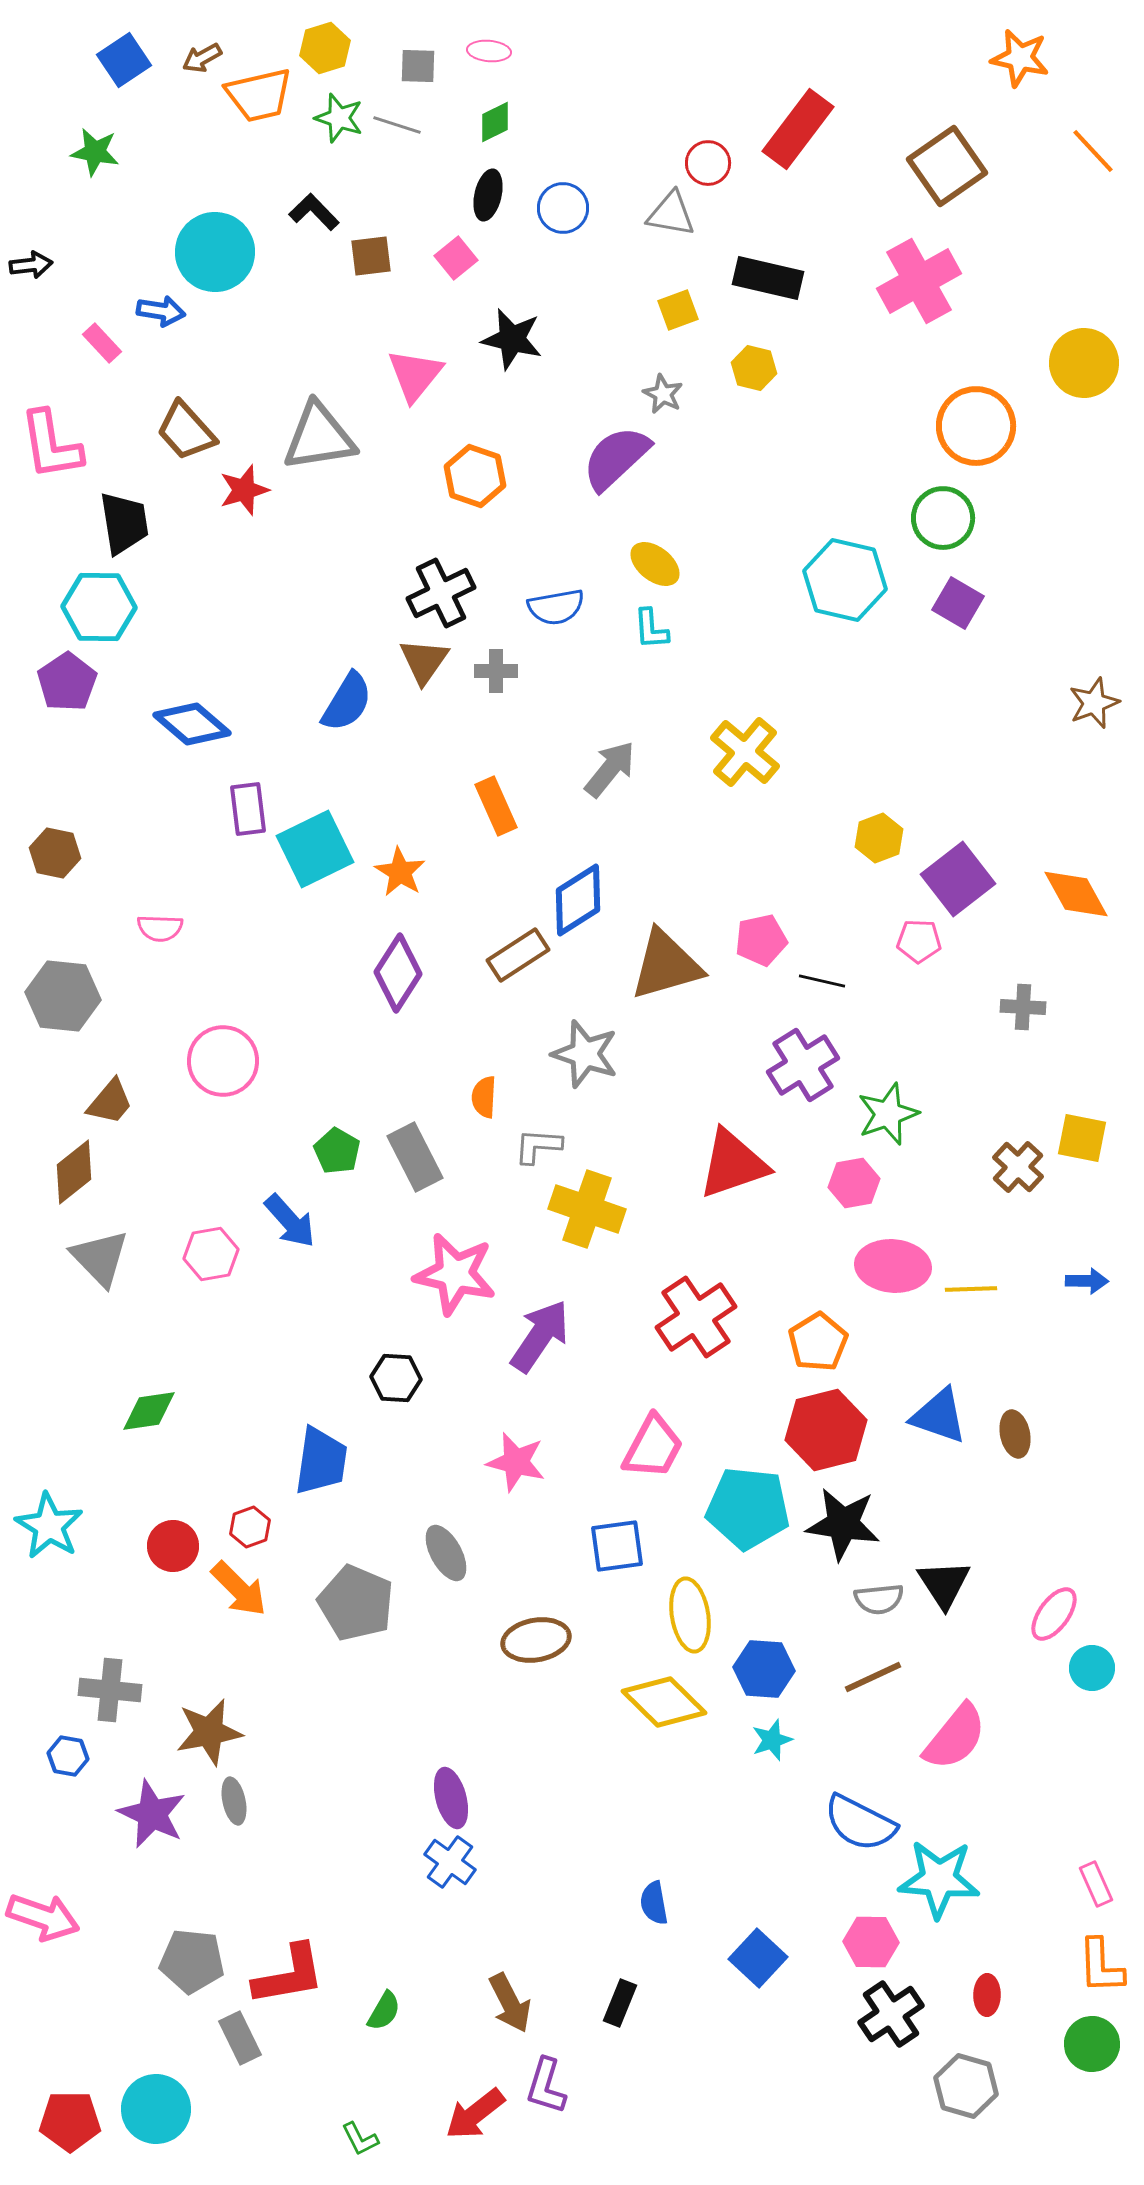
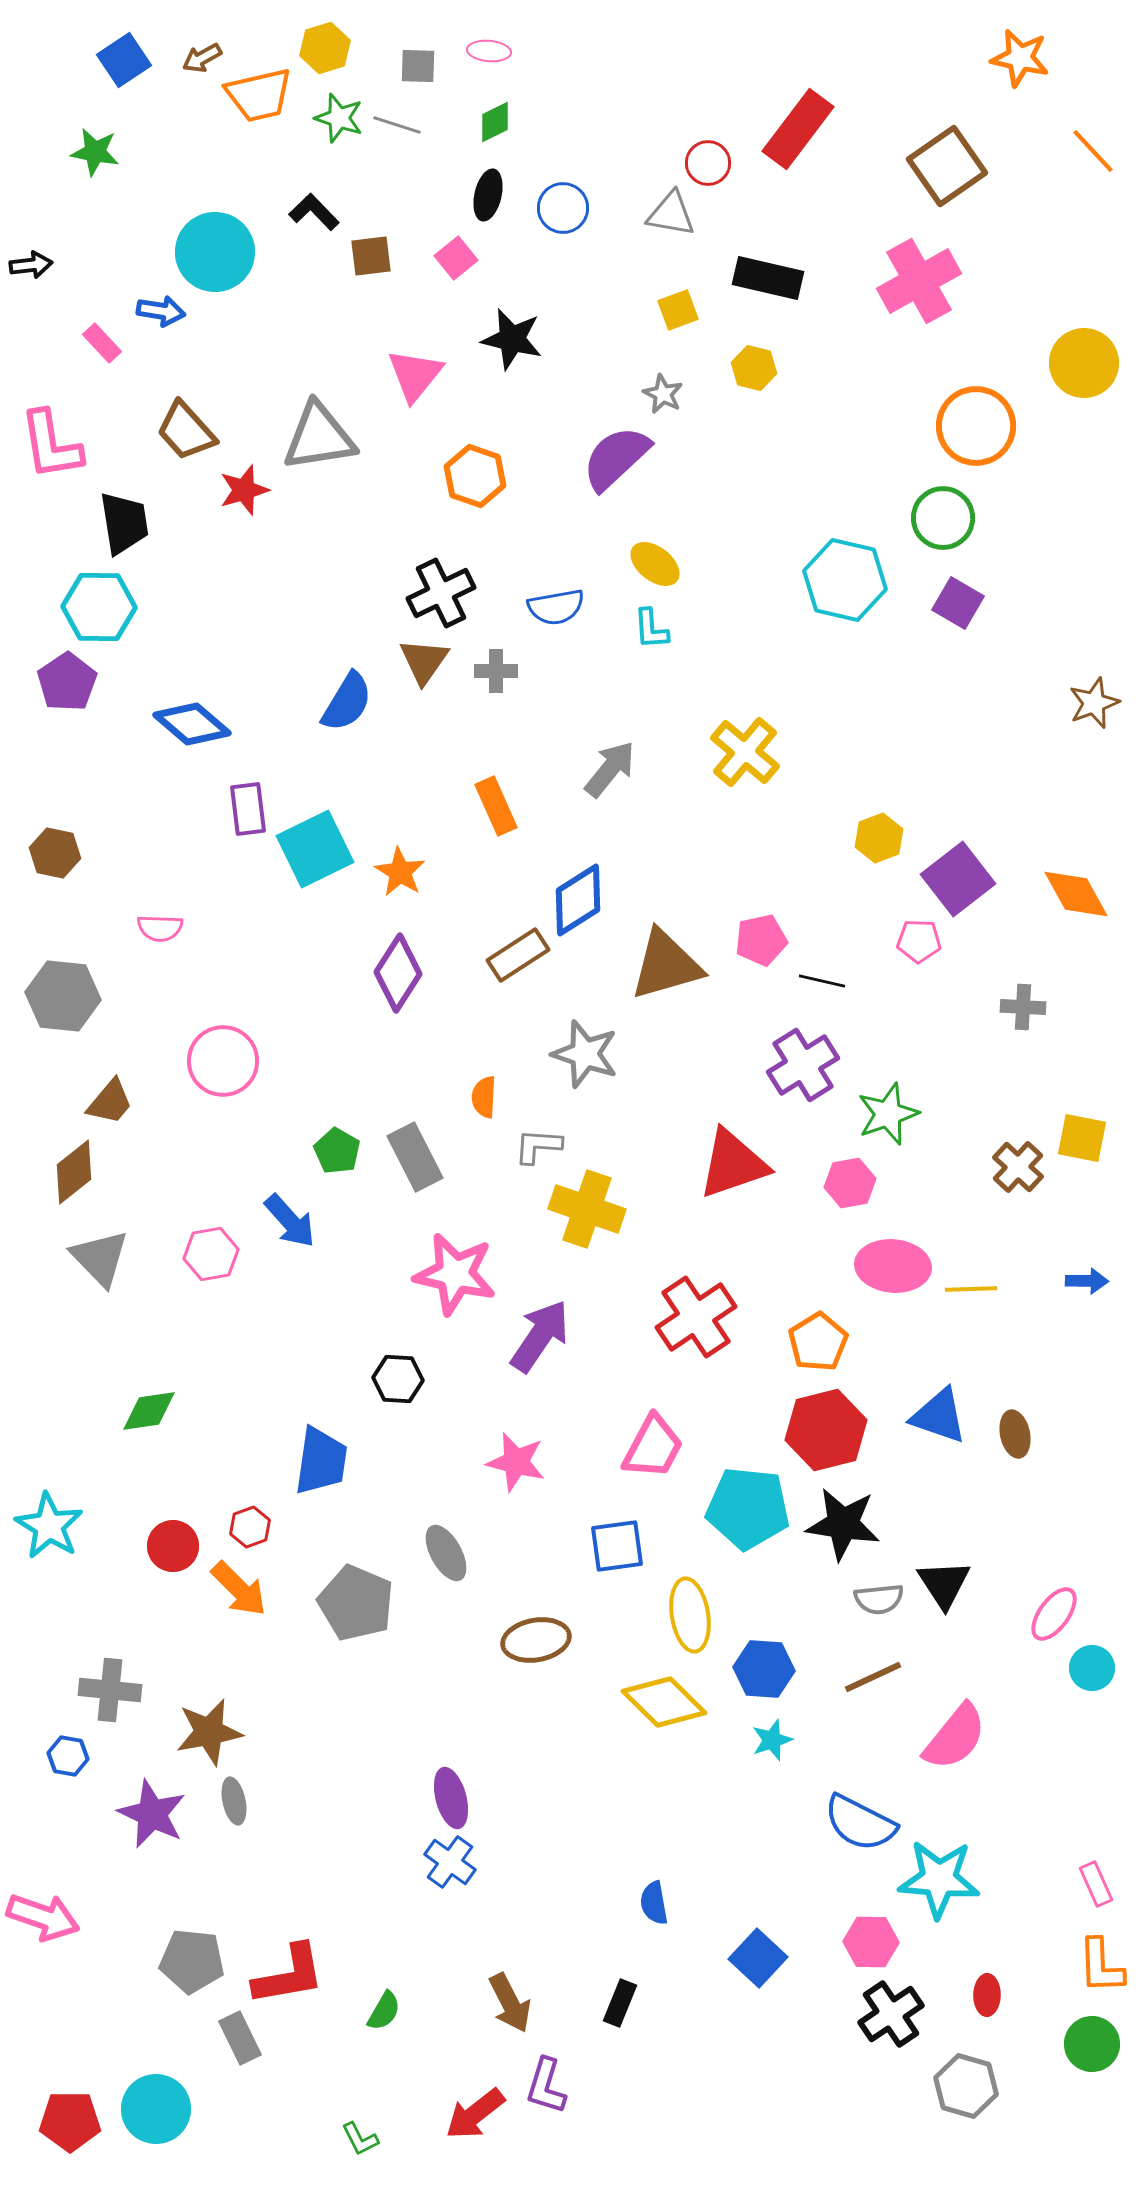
pink hexagon at (854, 1183): moved 4 px left
black hexagon at (396, 1378): moved 2 px right, 1 px down
